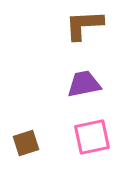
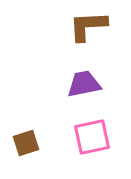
brown L-shape: moved 4 px right, 1 px down
